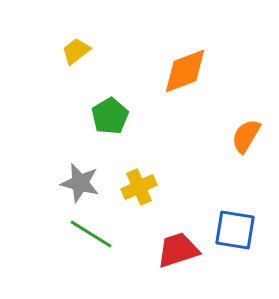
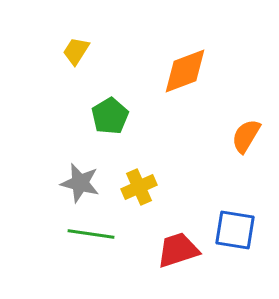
yellow trapezoid: rotated 20 degrees counterclockwise
green line: rotated 24 degrees counterclockwise
